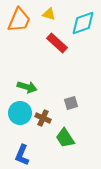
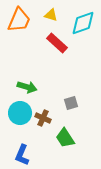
yellow triangle: moved 2 px right, 1 px down
